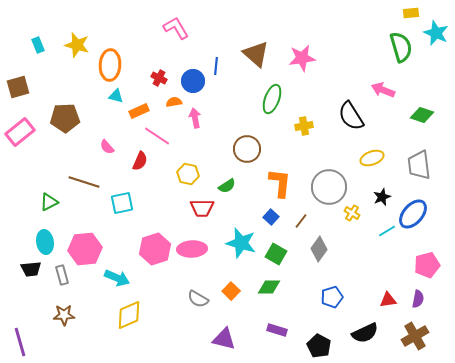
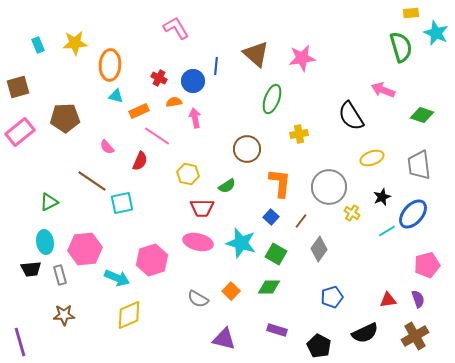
yellow star at (77, 45): moved 2 px left, 2 px up; rotated 20 degrees counterclockwise
yellow cross at (304, 126): moved 5 px left, 8 px down
brown line at (84, 182): moved 8 px right, 1 px up; rotated 16 degrees clockwise
pink hexagon at (155, 249): moved 3 px left, 11 px down
pink ellipse at (192, 249): moved 6 px right, 7 px up; rotated 16 degrees clockwise
gray rectangle at (62, 275): moved 2 px left
purple semicircle at (418, 299): rotated 30 degrees counterclockwise
